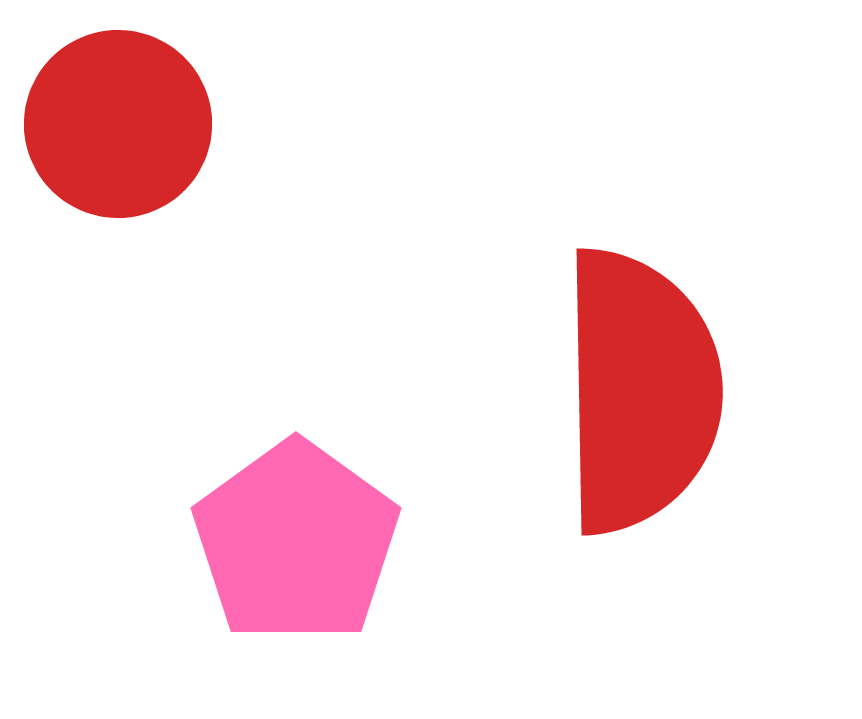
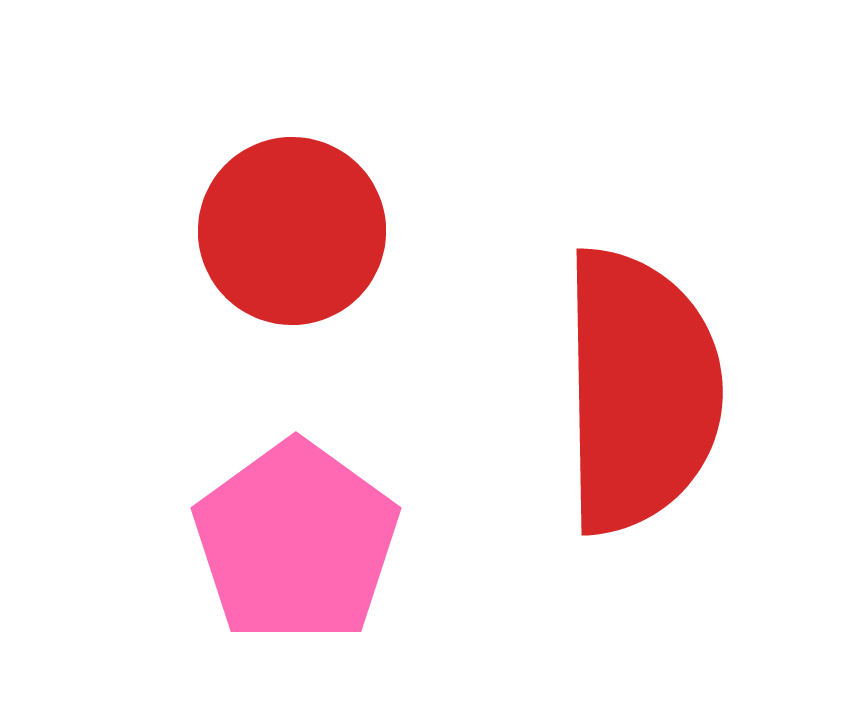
red circle: moved 174 px right, 107 px down
